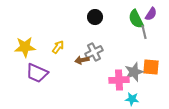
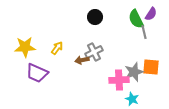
yellow arrow: moved 1 px left, 1 px down
cyan star: rotated 16 degrees clockwise
